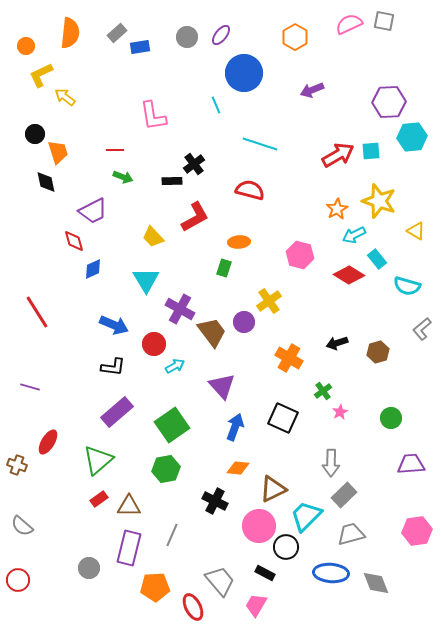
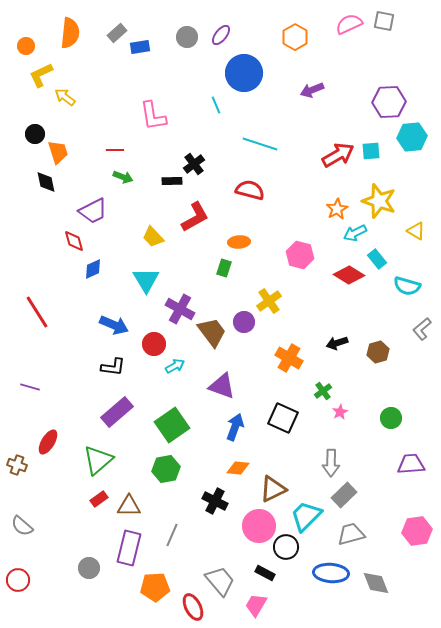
cyan arrow at (354, 235): moved 1 px right, 2 px up
purple triangle at (222, 386): rotated 28 degrees counterclockwise
